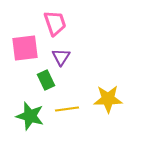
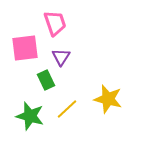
yellow star: rotated 16 degrees clockwise
yellow line: rotated 35 degrees counterclockwise
